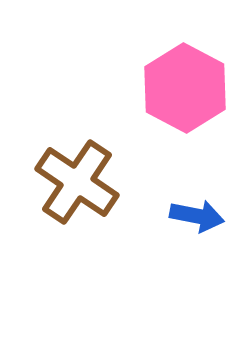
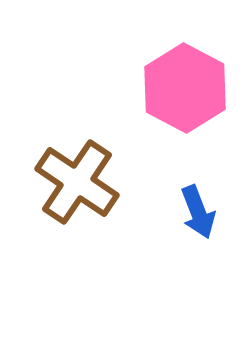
blue arrow: moved 1 px right, 4 px up; rotated 58 degrees clockwise
